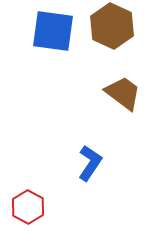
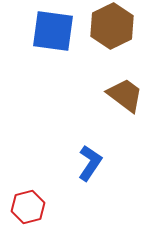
brown hexagon: rotated 9 degrees clockwise
brown trapezoid: moved 2 px right, 2 px down
red hexagon: rotated 16 degrees clockwise
